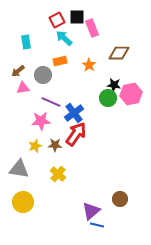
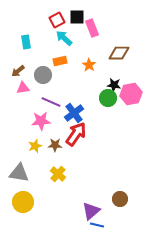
gray triangle: moved 4 px down
